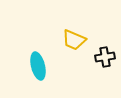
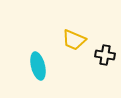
black cross: moved 2 px up; rotated 18 degrees clockwise
